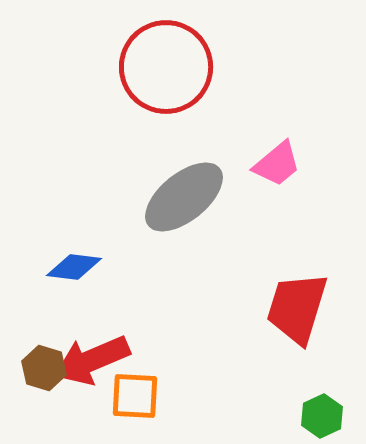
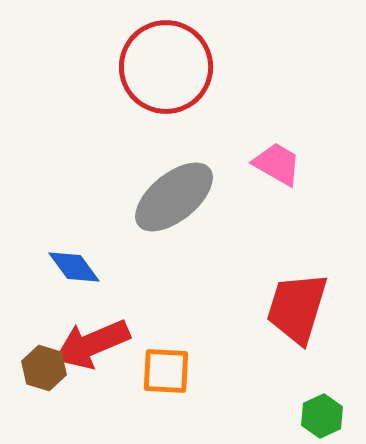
pink trapezoid: rotated 110 degrees counterclockwise
gray ellipse: moved 10 px left
blue diamond: rotated 46 degrees clockwise
red arrow: moved 16 px up
orange square: moved 31 px right, 25 px up
